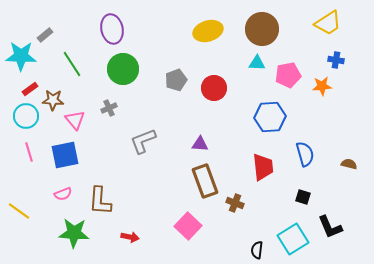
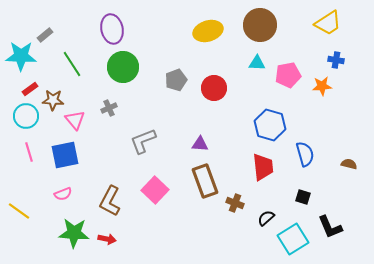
brown circle: moved 2 px left, 4 px up
green circle: moved 2 px up
blue hexagon: moved 8 px down; rotated 20 degrees clockwise
brown L-shape: moved 10 px right; rotated 24 degrees clockwise
pink square: moved 33 px left, 36 px up
red arrow: moved 23 px left, 2 px down
black semicircle: moved 9 px right, 32 px up; rotated 42 degrees clockwise
